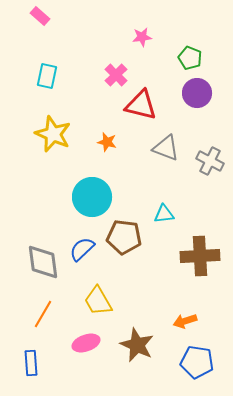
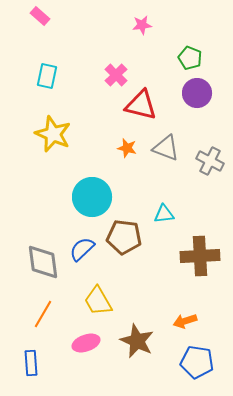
pink star: moved 12 px up
orange star: moved 20 px right, 6 px down
brown star: moved 4 px up
